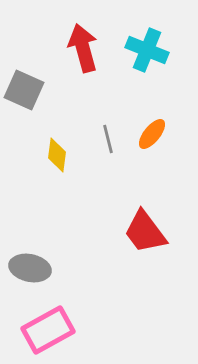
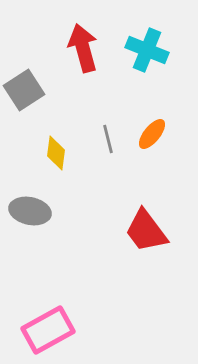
gray square: rotated 33 degrees clockwise
yellow diamond: moved 1 px left, 2 px up
red trapezoid: moved 1 px right, 1 px up
gray ellipse: moved 57 px up
